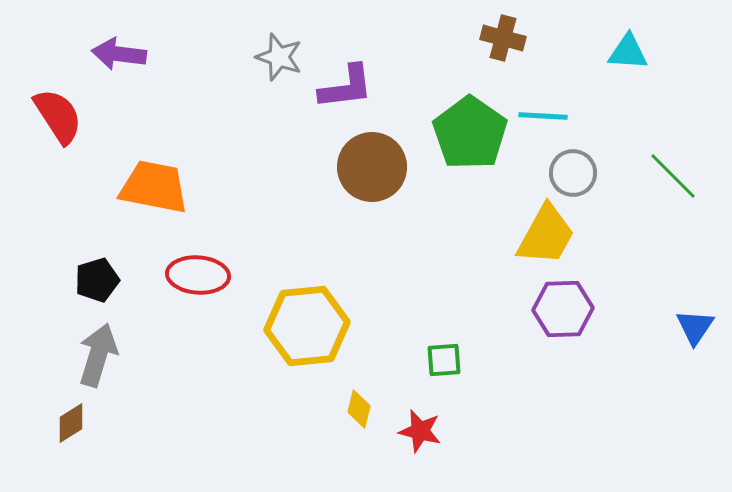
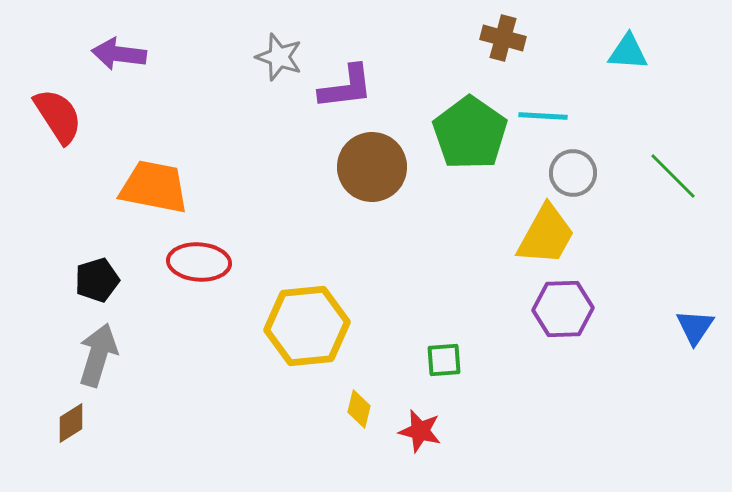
red ellipse: moved 1 px right, 13 px up
